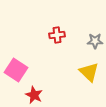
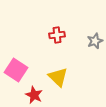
gray star: rotated 21 degrees counterclockwise
yellow triangle: moved 31 px left, 5 px down
